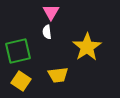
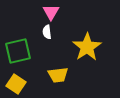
yellow square: moved 5 px left, 3 px down
